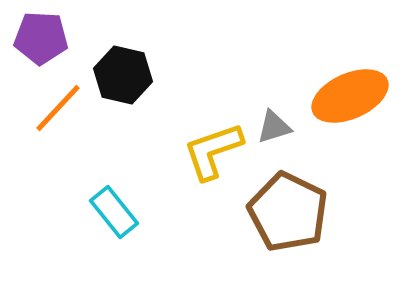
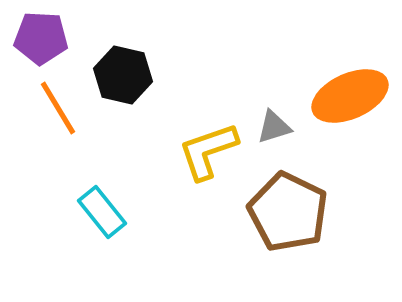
orange line: rotated 74 degrees counterclockwise
yellow L-shape: moved 5 px left
cyan rectangle: moved 12 px left
